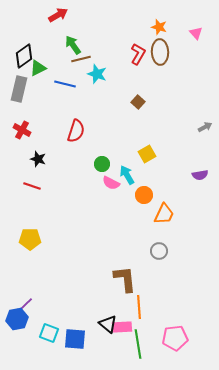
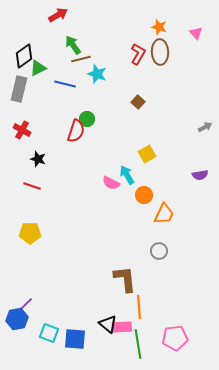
green circle: moved 15 px left, 45 px up
yellow pentagon: moved 6 px up
